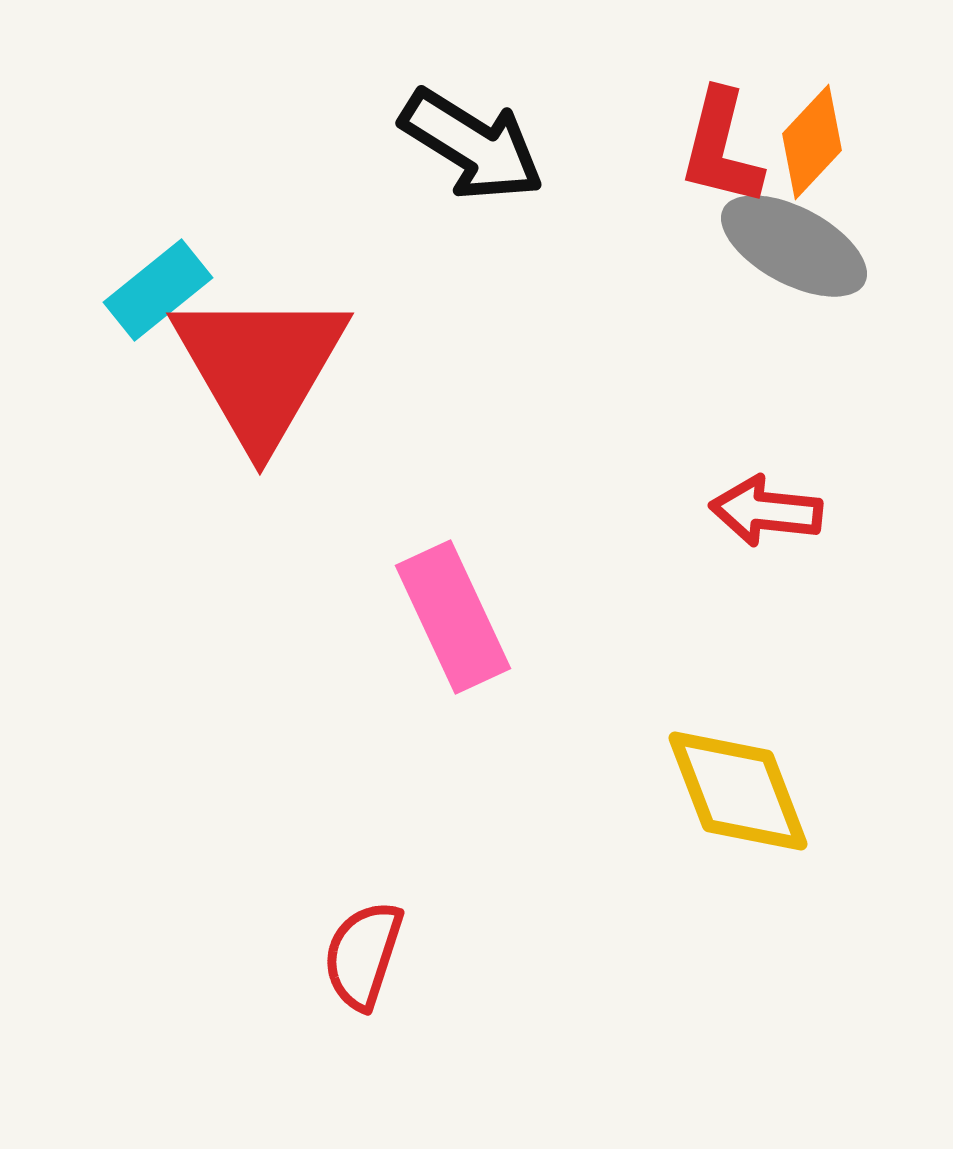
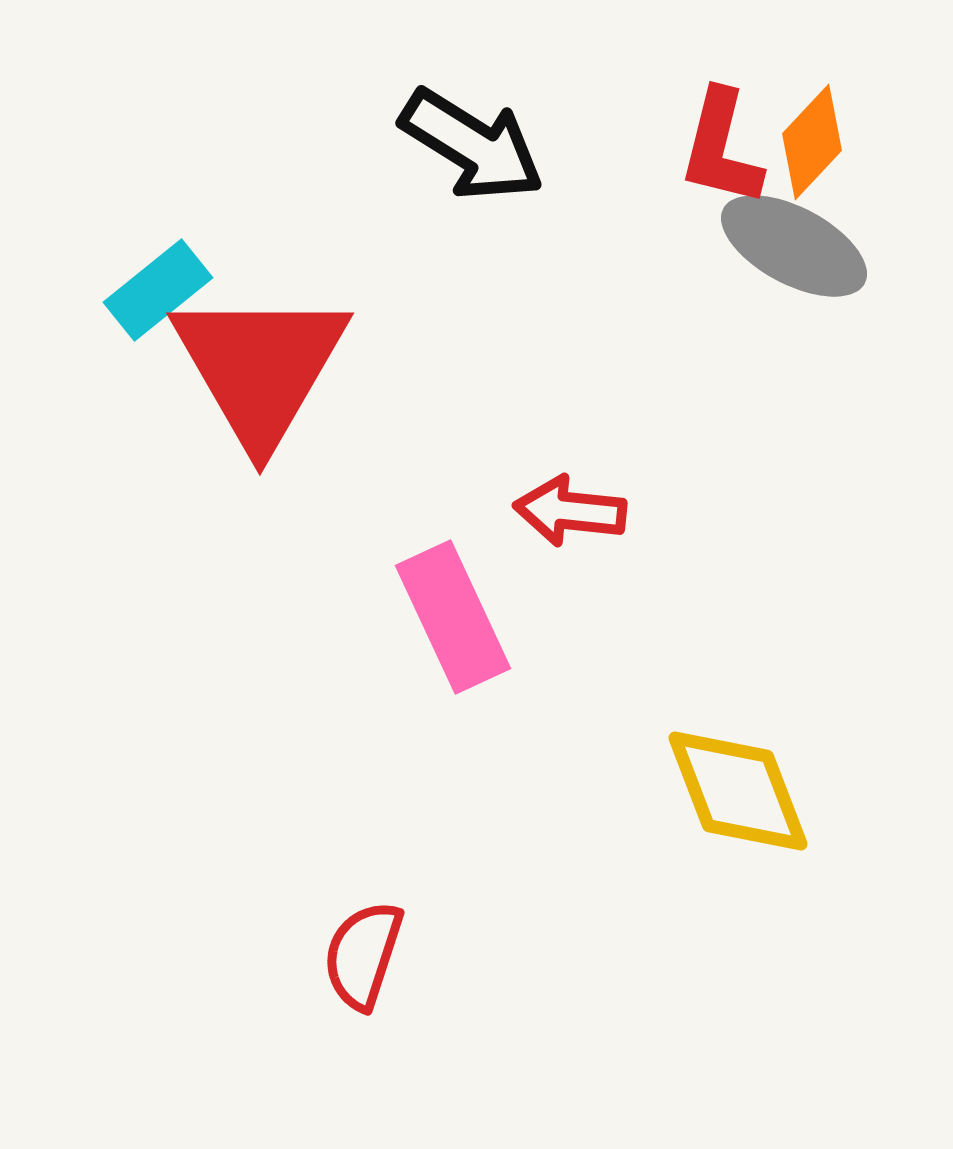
red arrow: moved 196 px left
